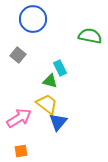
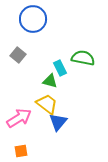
green semicircle: moved 7 px left, 22 px down
